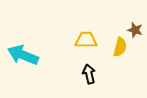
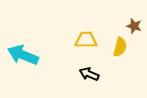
brown star: moved 1 px left, 4 px up
black arrow: rotated 54 degrees counterclockwise
